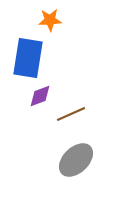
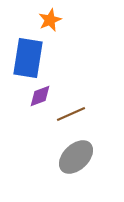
orange star: rotated 20 degrees counterclockwise
gray ellipse: moved 3 px up
